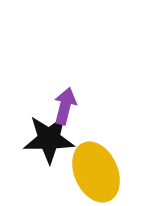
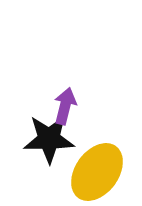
yellow ellipse: moved 1 px right; rotated 60 degrees clockwise
